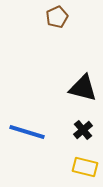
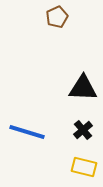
black triangle: rotated 12 degrees counterclockwise
yellow rectangle: moved 1 px left
